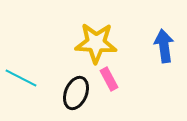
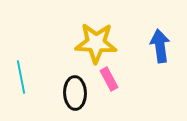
blue arrow: moved 4 px left
cyan line: moved 1 px up; rotated 52 degrees clockwise
black ellipse: moved 1 px left; rotated 24 degrees counterclockwise
